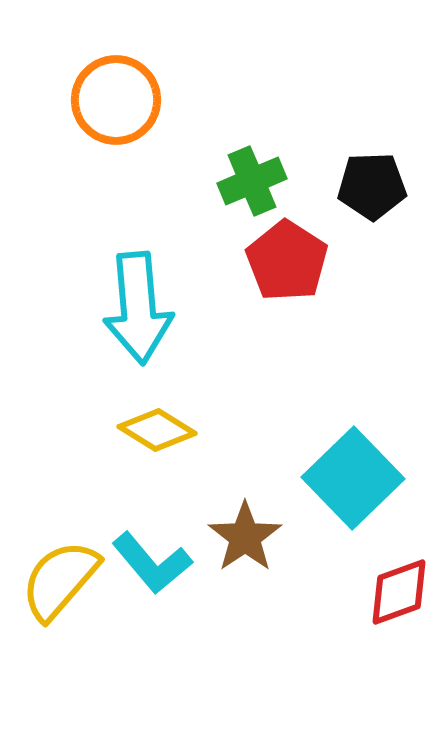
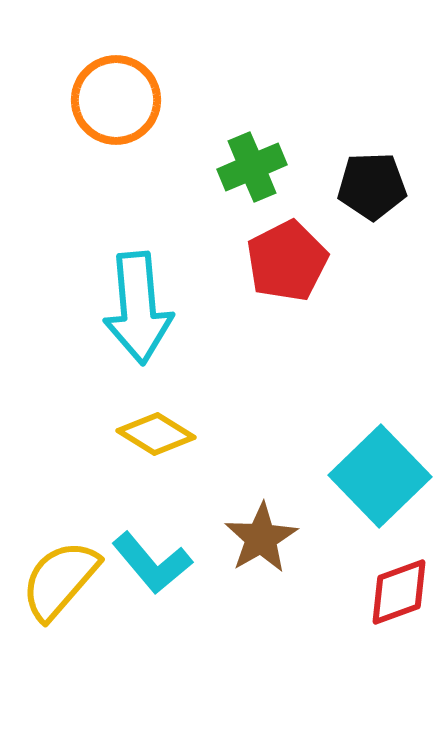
green cross: moved 14 px up
red pentagon: rotated 12 degrees clockwise
yellow diamond: moved 1 px left, 4 px down
cyan square: moved 27 px right, 2 px up
brown star: moved 16 px right, 1 px down; rotated 4 degrees clockwise
